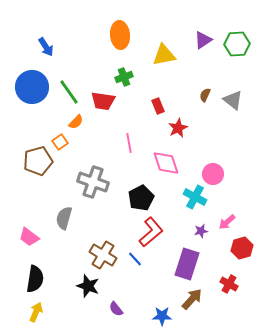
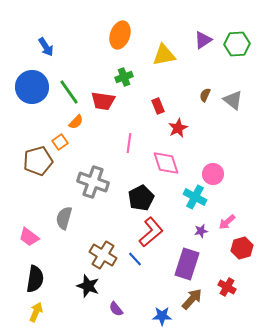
orange ellipse: rotated 24 degrees clockwise
pink line: rotated 18 degrees clockwise
red cross: moved 2 px left, 3 px down
